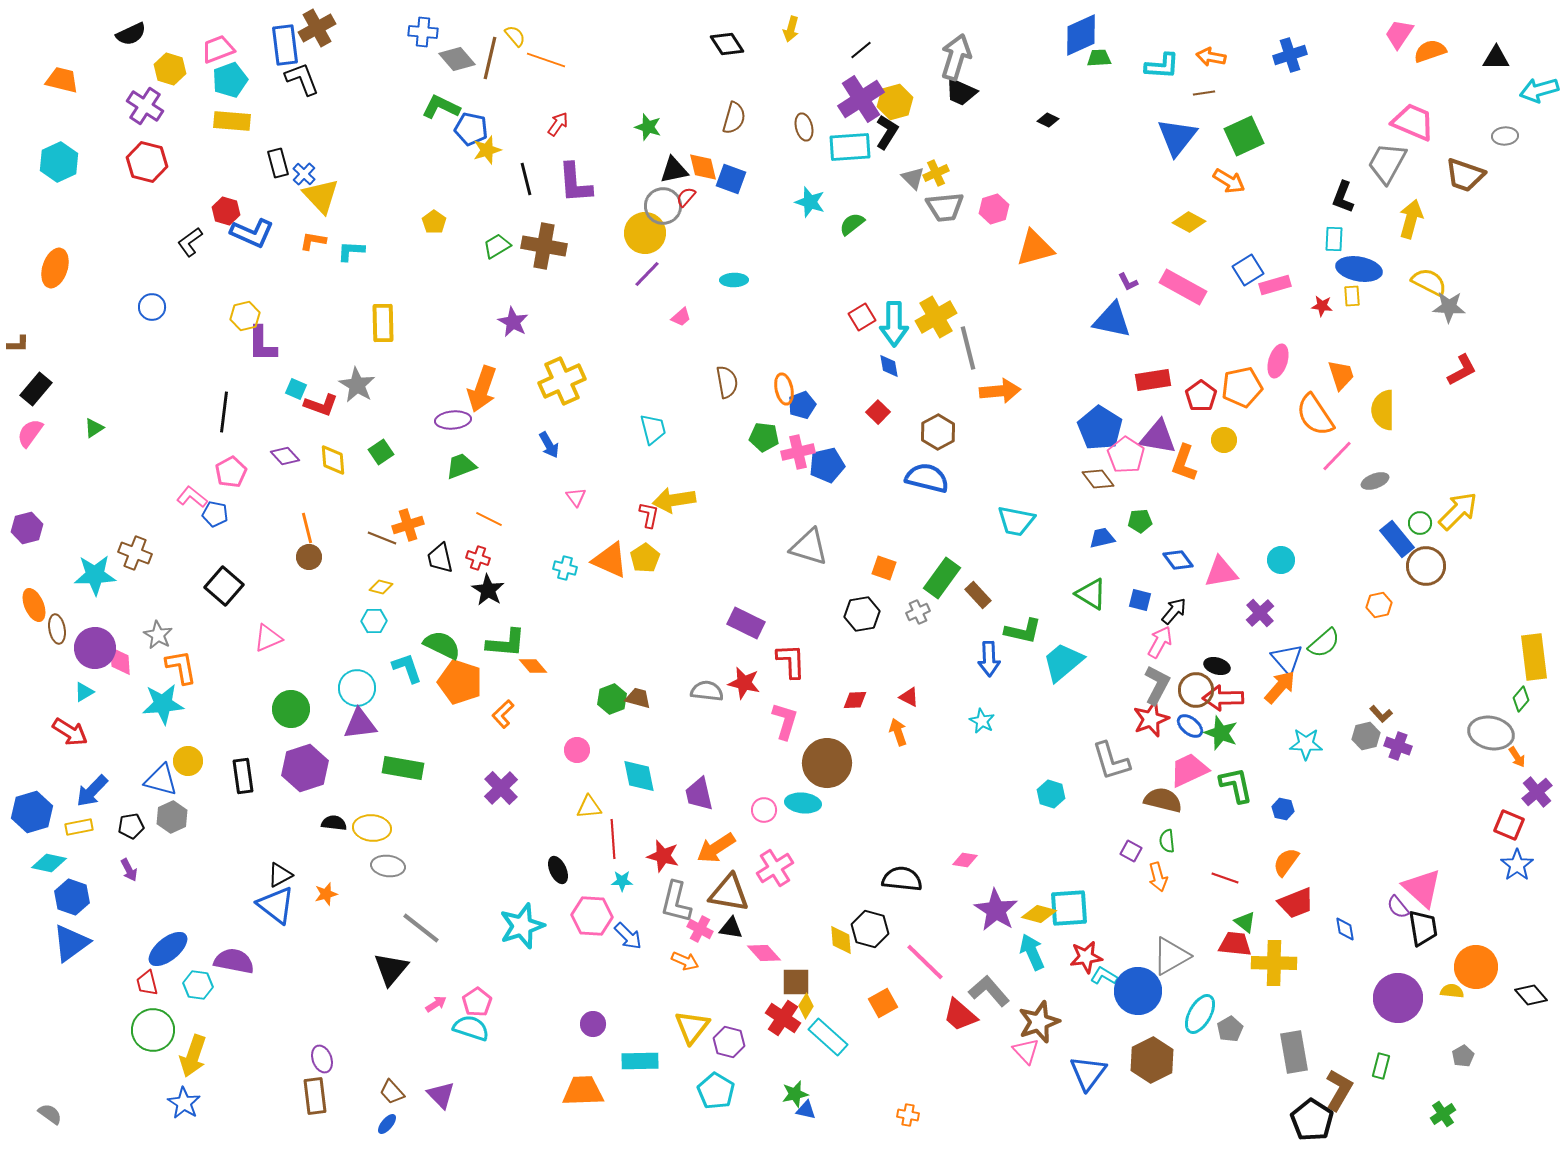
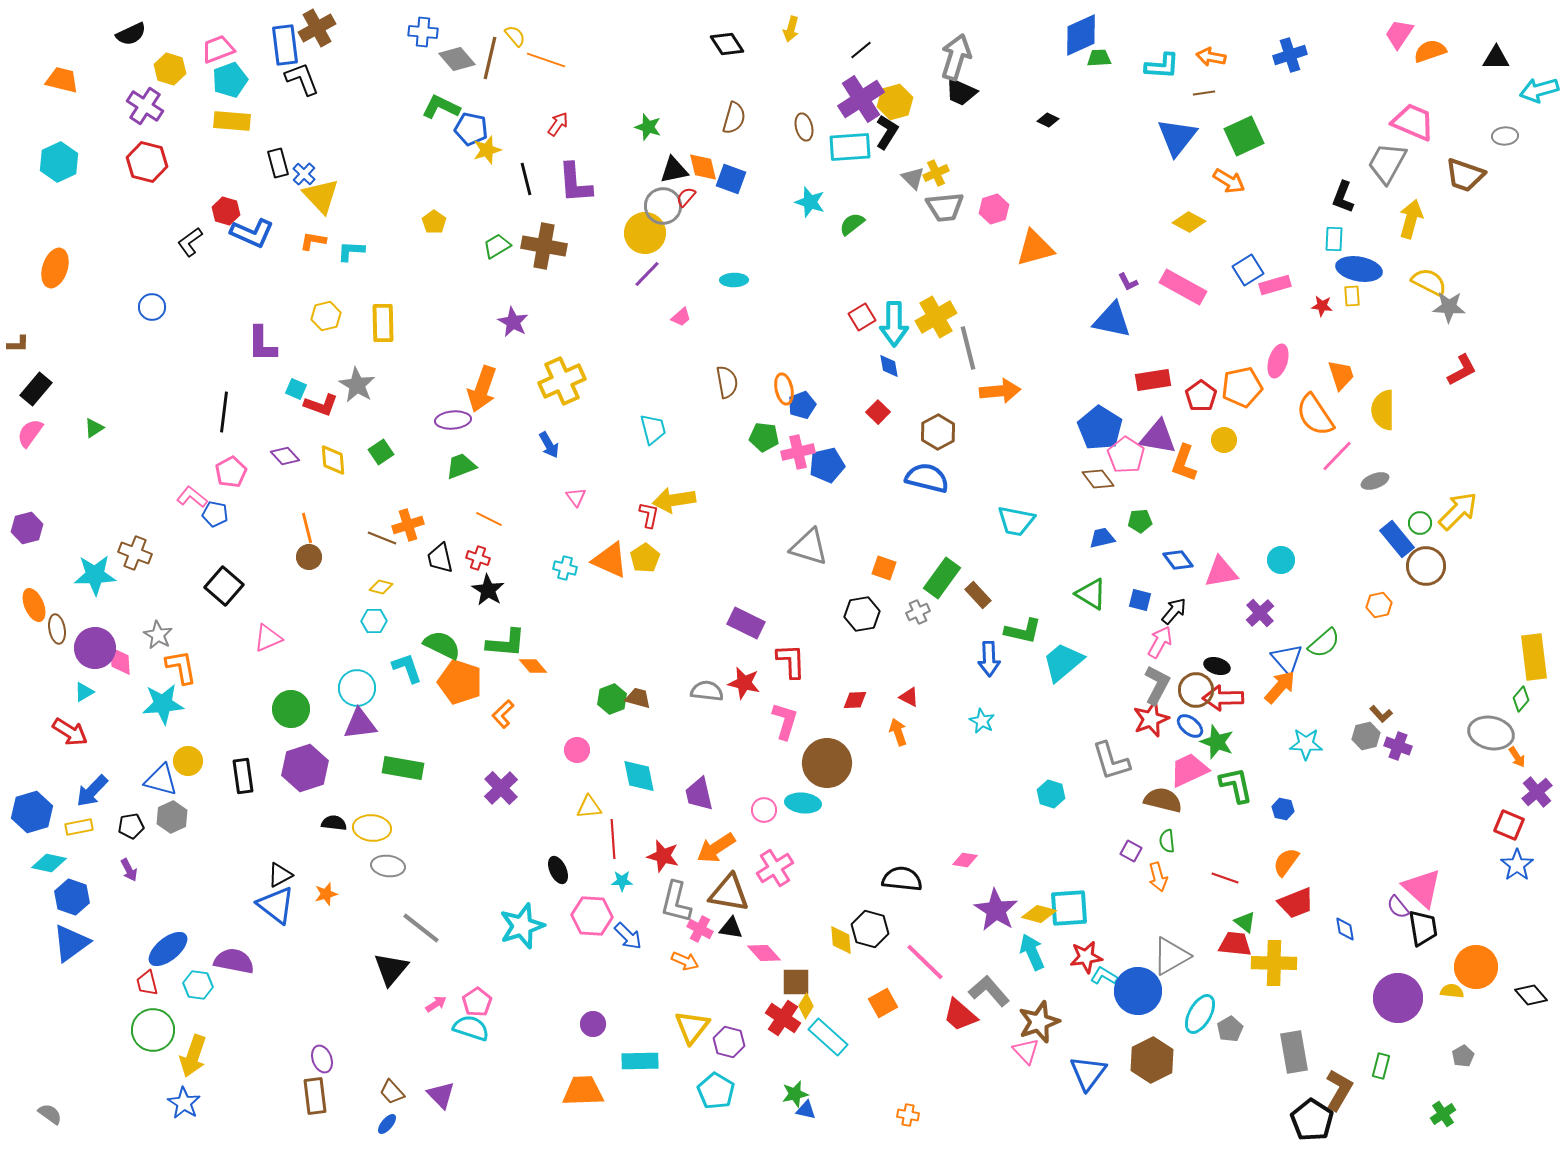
yellow hexagon at (245, 316): moved 81 px right
green star at (1221, 733): moved 4 px left, 9 px down
